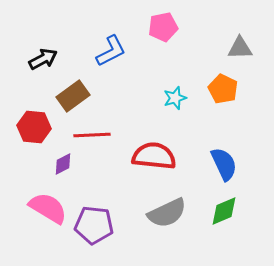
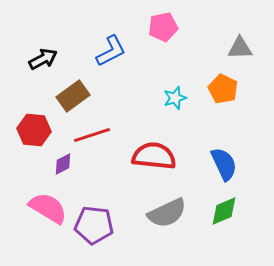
red hexagon: moved 3 px down
red line: rotated 15 degrees counterclockwise
